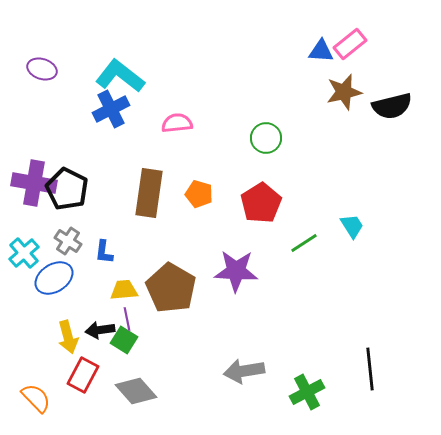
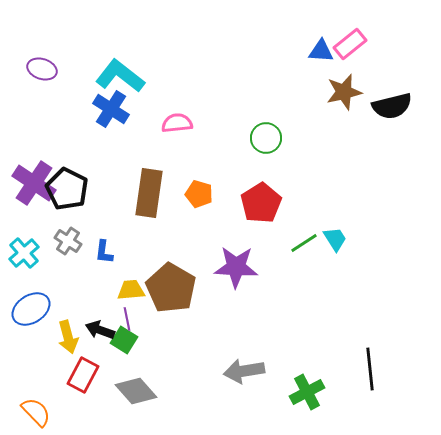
blue cross: rotated 30 degrees counterclockwise
purple cross: rotated 24 degrees clockwise
cyan trapezoid: moved 17 px left, 13 px down
purple star: moved 4 px up
blue ellipse: moved 23 px left, 31 px down
yellow trapezoid: moved 7 px right
black arrow: rotated 28 degrees clockwise
orange semicircle: moved 14 px down
